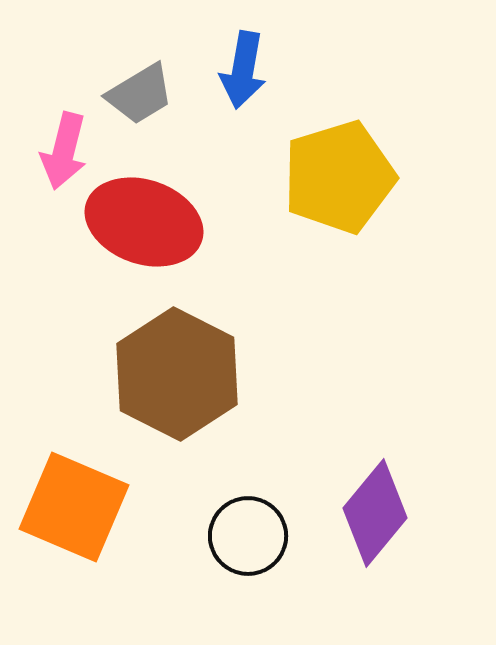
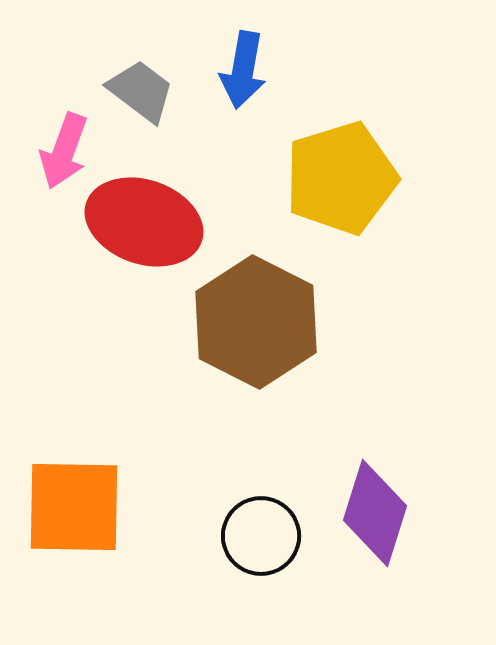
gray trapezoid: moved 1 px right, 3 px up; rotated 112 degrees counterclockwise
pink arrow: rotated 6 degrees clockwise
yellow pentagon: moved 2 px right, 1 px down
brown hexagon: moved 79 px right, 52 px up
orange square: rotated 22 degrees counterclockwise
purple diamond: rotated 22 degrees counterclockwise
black circle: moved 13 px right
